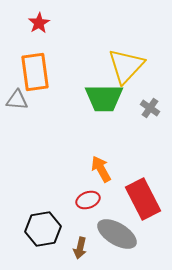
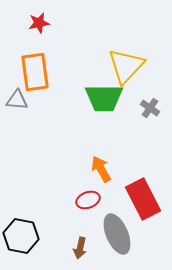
red star: rotated 20 degrees clockwise
black hexagon: moved 22 px left, 7 px down; rotated 20 degrees clockwise
gray ellipse: rotated 36 degrees clockwise
